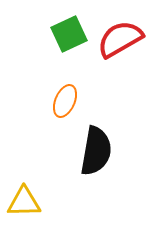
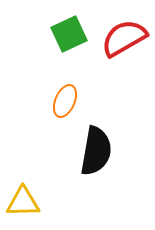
red semicircle: moved 4 px right, 1 px up
yellow triangle: moved 1 px left
